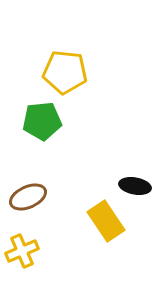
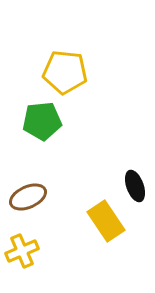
black ellipse: rotated 60 degrees clockwise
